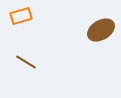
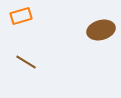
brown ellipse: rotated 16 degrees clockwise
